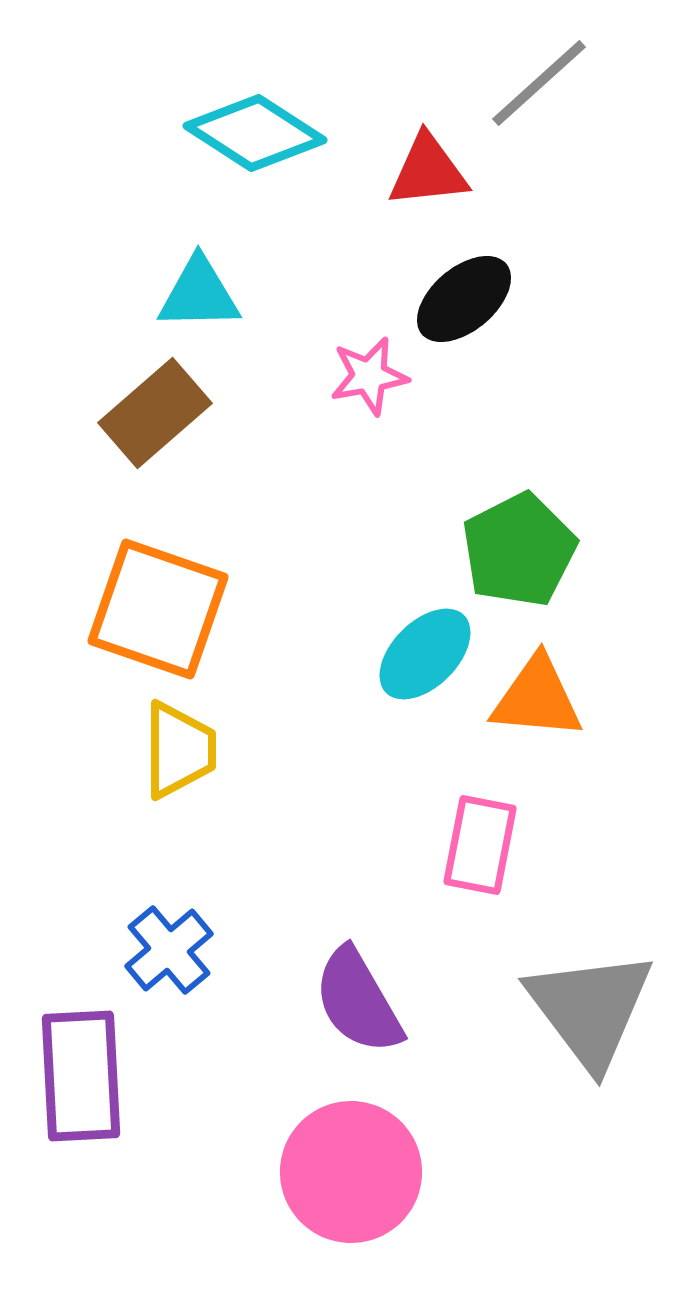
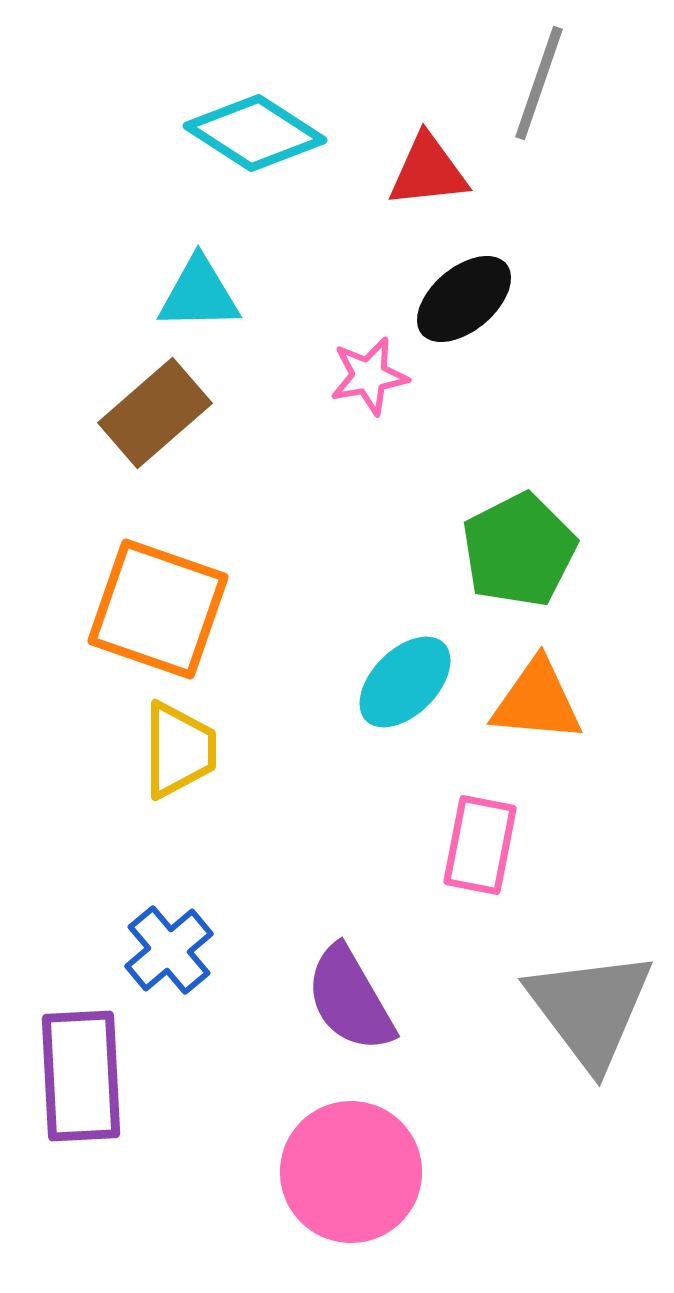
gray line: rotated 29 degrees counterclockwise
cyan ellipse: moved 20 px left, 28 px down
orange triangle: moved 3 px down
purple semicircle: moved 8 px left, 2 px up
